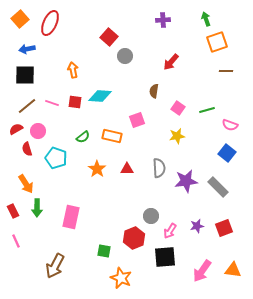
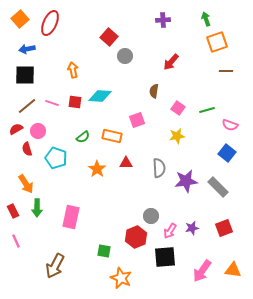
red triangle at (127, 169): moved 1 px left, 6 px up
purple star at (197, 226): moved 5 px left, 2 px down
red hexagon at (134, 238): moved 2 px right, 1 px up
